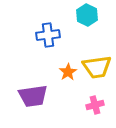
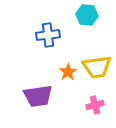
cyan hexagon: rotated 20 degrees counterclockwise
purple trapezoid: moved 5 px right
